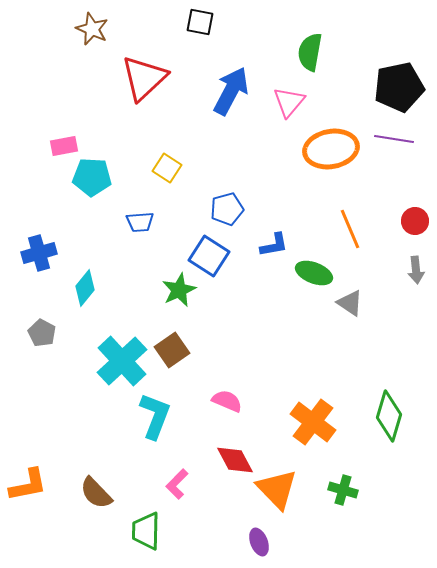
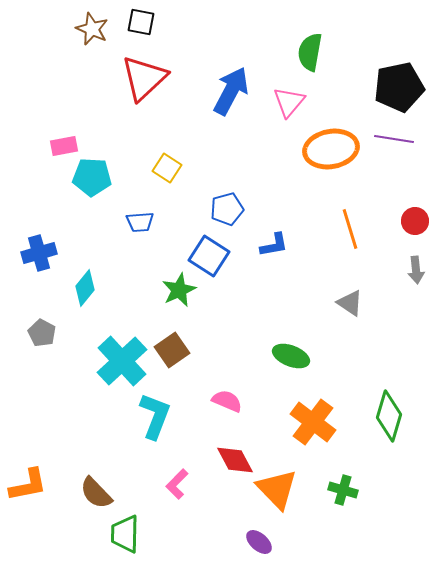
black square: moved 59 px left
orange line: rotated 6 degrees clockwise
green ellipse: moved 23 px left, 83 px down
green trapezoid: moved 21 px left, 3 px down
purple ellipse: rotated 28 degrees counterclockwise
